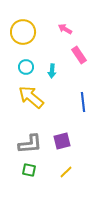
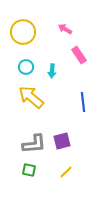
gray L-shape: moved 4 px right
